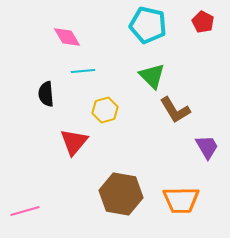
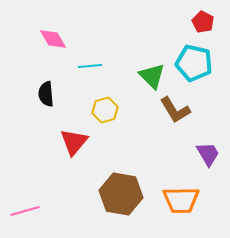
cyan pentagon: moved 46 px right, 38 px down
pink diamond: moved 14 px left, 2 px down
cyan line: moved 7 px right, 5 px up
purple trapezoid: moved 1 px right, 7 px down
